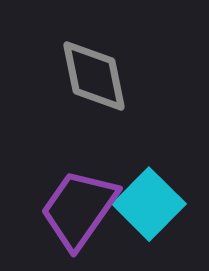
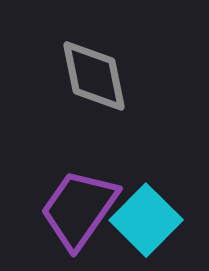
cyan square: moved 3 px left, 16 px down
